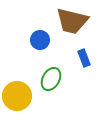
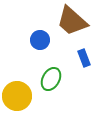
brown trapezoid: rotated 28 degrees clockwise
